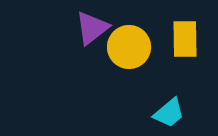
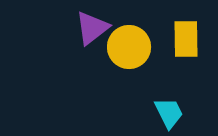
yellow rectangle: moved 1 px right
cyan trapezoid: rotated 76 degrees counterclockwise
